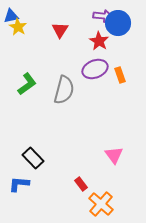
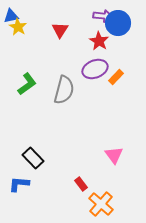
orange rectangle: moved 4 px left, 2 px down; rotated 63 degrees clockwise
